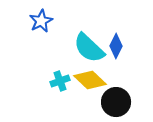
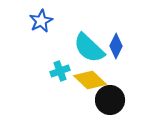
cyan cross: moved 10 px up
black circle: moved 6 px left, 2 px up
